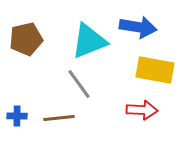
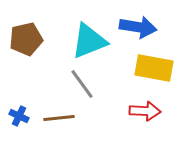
yellow rectangle: moved 1 px left, 2 px up
gray line: moved 3 px right
red arrow: moved 3 px right, 1 px down
blue cross: moved 2 px right; rotated 24 degrees clockwise
